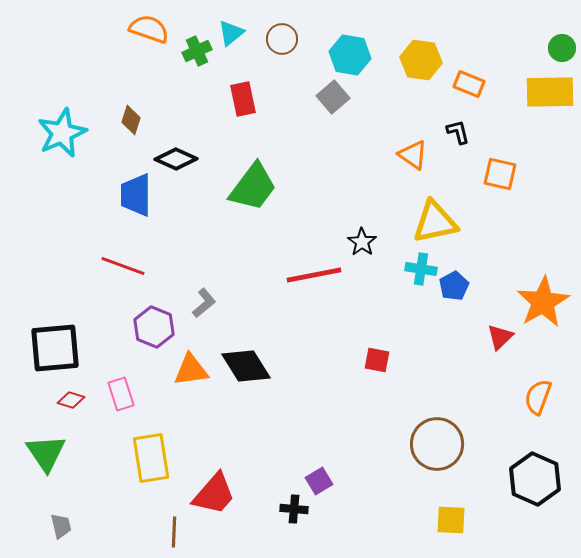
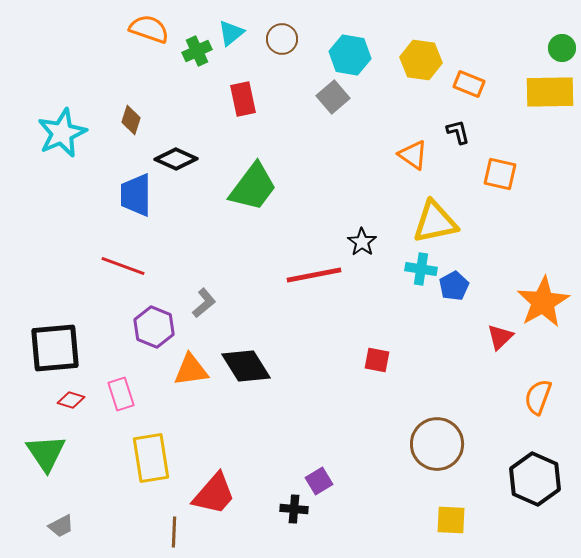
gray trapezoid at (61, 526): rotated 76 degrees clockwise
